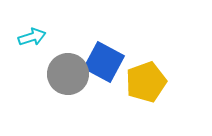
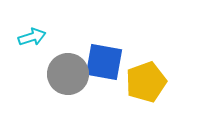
blue square: rotated 18 degrees counterclockwise
